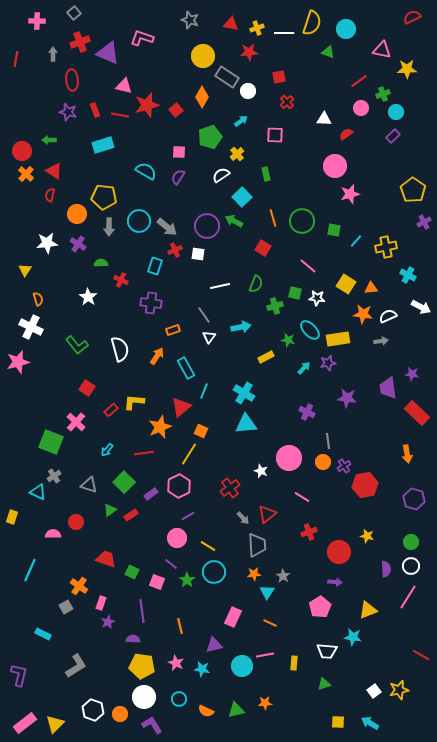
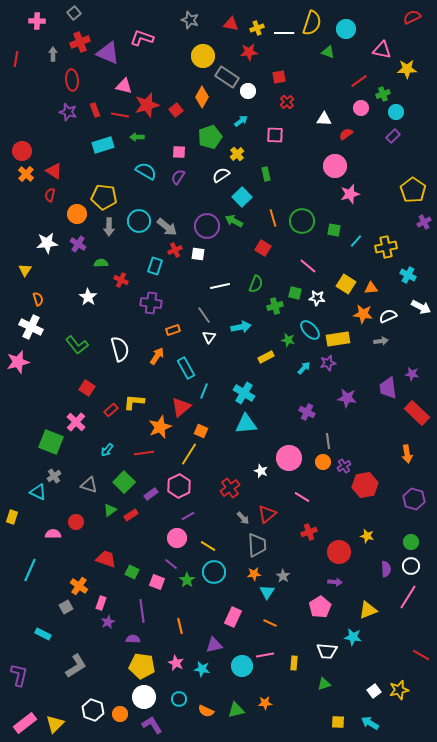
green arrow at (49, 140): moved 88 px right, 3 px up
